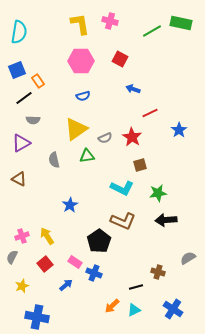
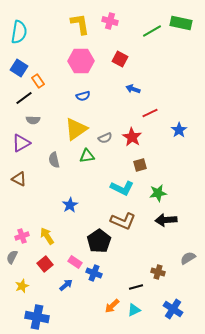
blue square at (17, 70): moved 2 px right, 2 px up; rotated 36 degrees counterclockwise
